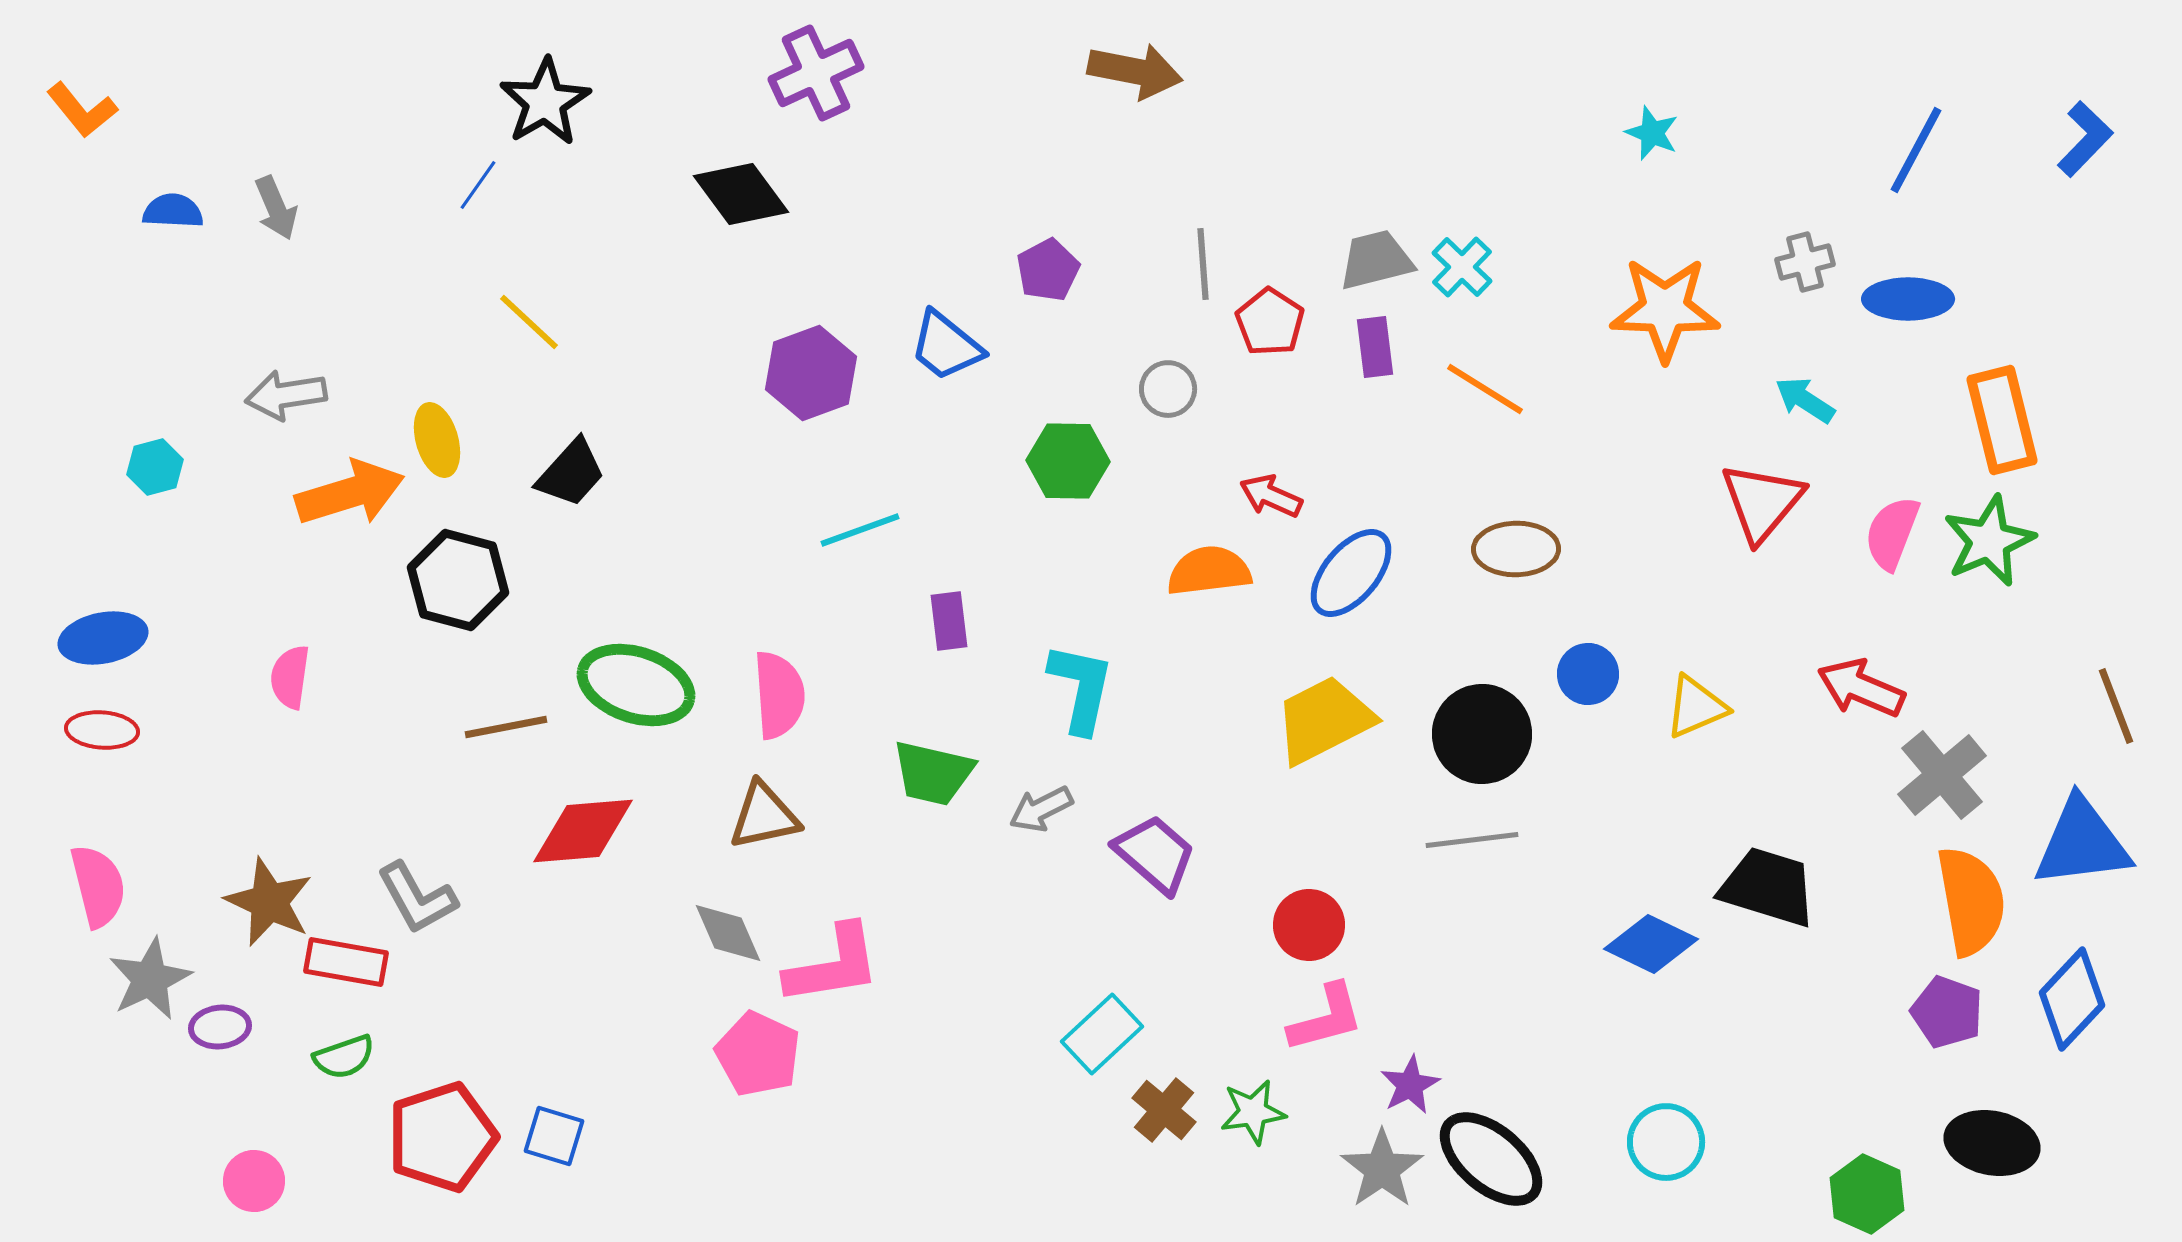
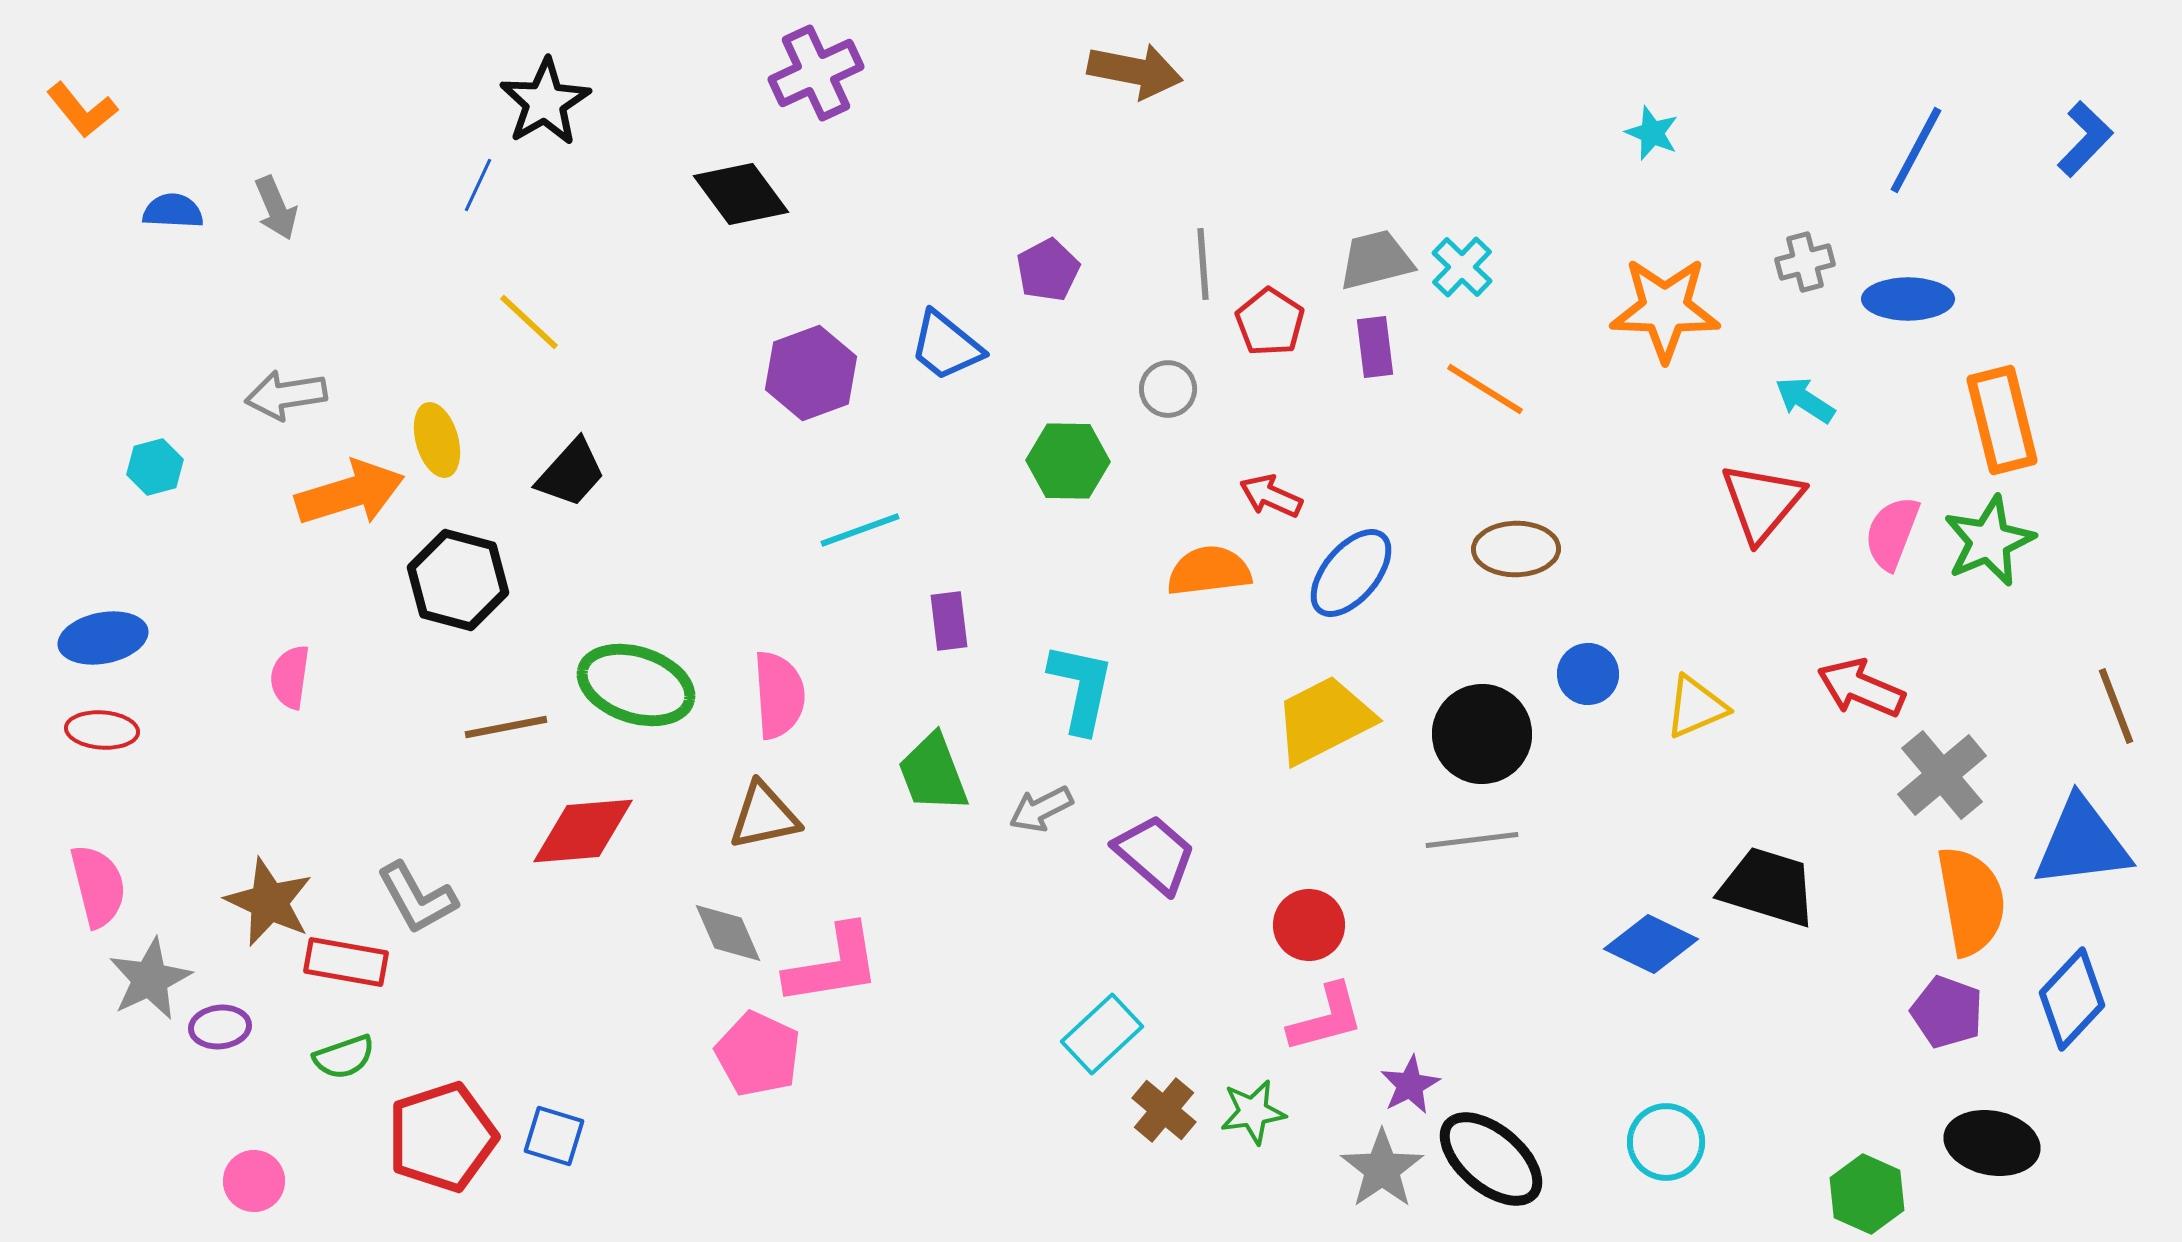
blue line at (478, 185): rotated 10 degrees counterclockwise
green trapezoid at (933, 773): rotated 56 degrees clockwise
